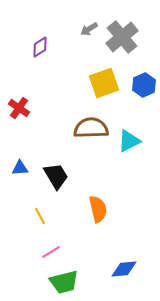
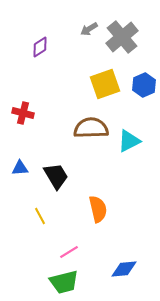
yellow square: moved 1 px right, 1 px down
red cross: moved 4 px right, 5 px down; rotated 20 degrees counterclockwise
pink line: moved 18 px right
